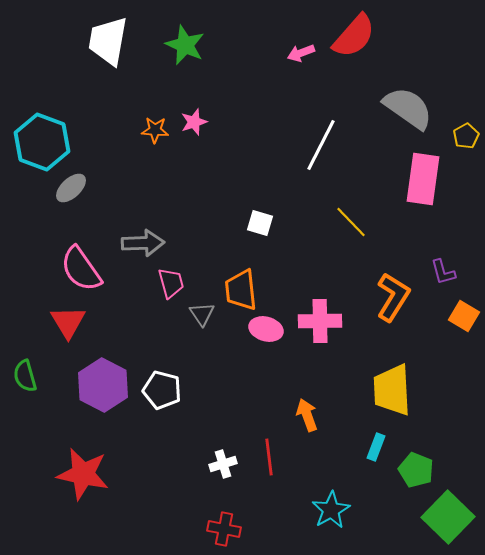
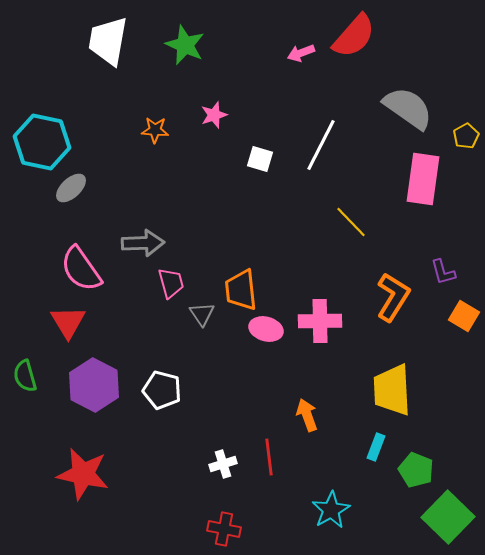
pink star: moved 20 px right, 7 px up
cyan hexagon: rotated 8 degrees counterclockwise
white square: moved 64 px up
purple hexagon: moved 9 px left
